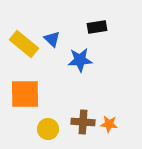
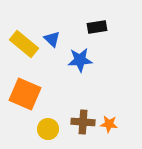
orange square: rotated 24 degrees clockwise
